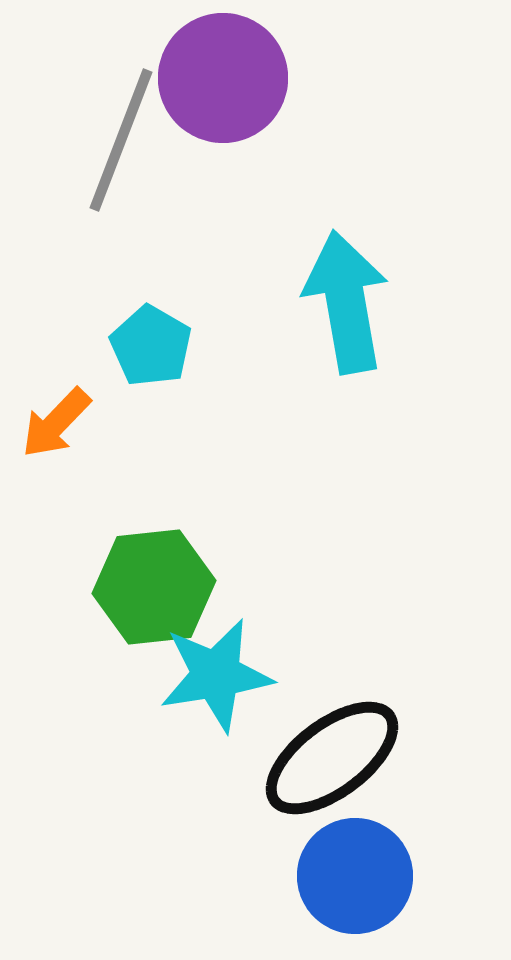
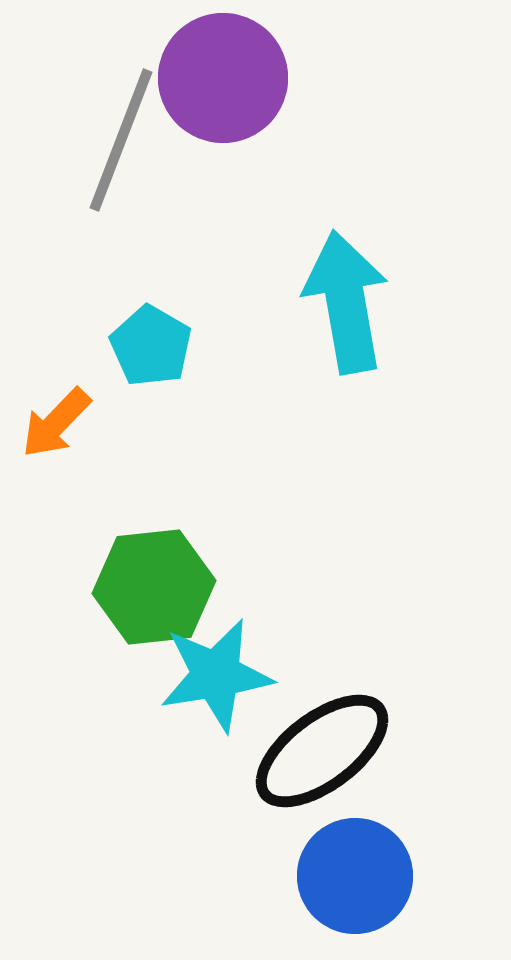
black ellipse: moved 10 px left, 7 px up
